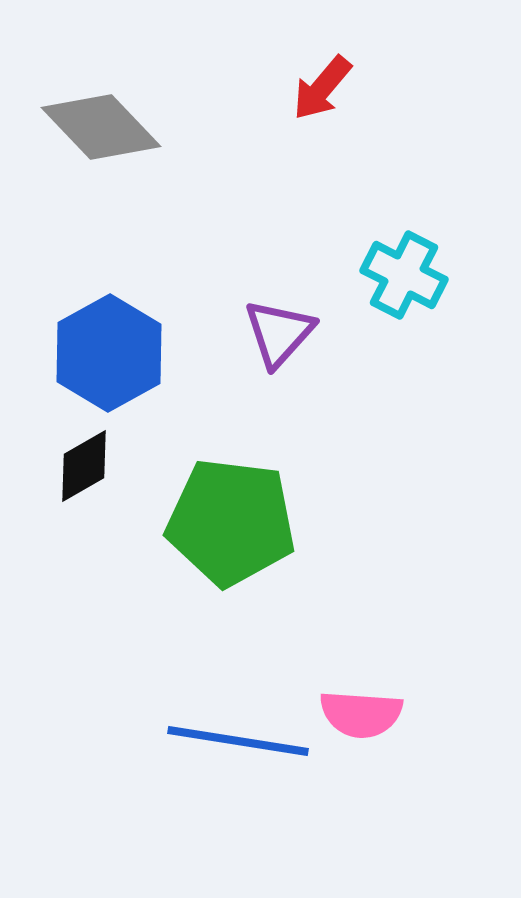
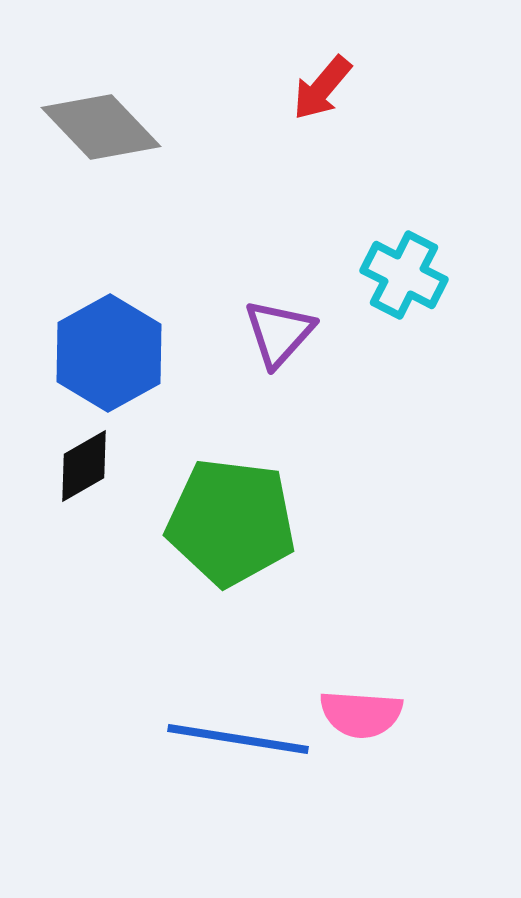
blue line: moved 2 px up
